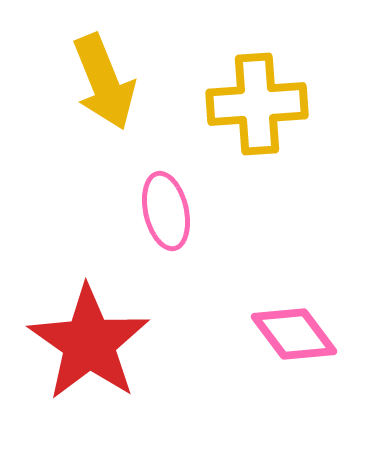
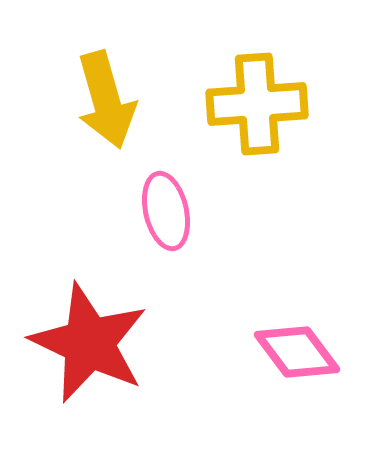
yellow arrow: moved 2 px right, 18 px down; rotated 6 degrees clockwise
pink diamond: moved 3 px right, 18 px down
red star: rotated 10 degrees counterclockwise
